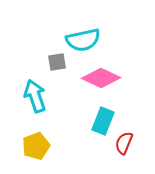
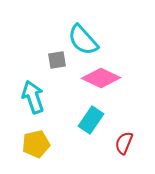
cyan semicircle: rotated 60 degrees clockwise
gray square: moved 2 px up
cyan arrow: moved 2 px left, 1 px down
cyan rectangle: moved 12 px left, 1 px up; rotated 12 degrees clockwise
yellow pentagon: moved 2 px up; rotated 8 degrees clockwise
